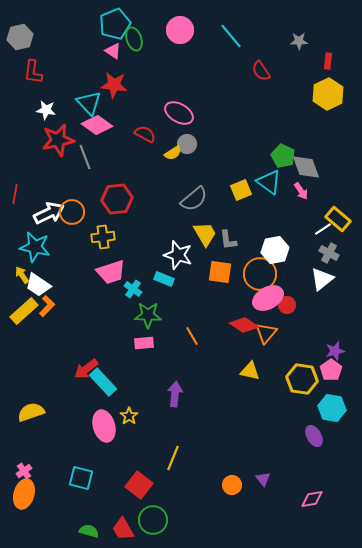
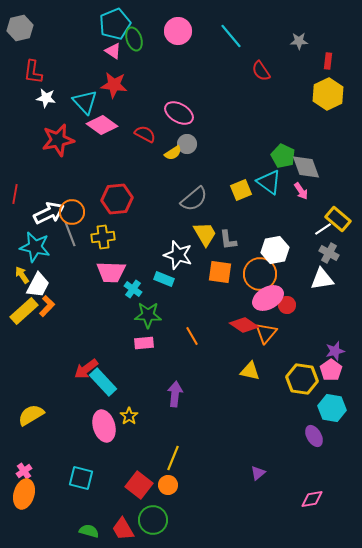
pink circle at (180, 30): moved 2 px left, 1 px down
gray hexagon at (20, 37): moved 9 px up
cyan triangle at (89, 103): moved 4 px left, 1 px up
white star at (46, 110): moved 12 px up
pink diamond at (97, 125): moved 5 px right
gray line at (85, 157): moved 15 px left, 77 px down
pink trapezoid at (111, 272): rotated 20 degrees clockwise
white triangle at (322, 279): rotated 30 degrees clockwise
white trapezoid at (38, 285): rotated 96 degrees counterclockwise
yellow semicircle at (31, 412): moved 3 px down; rotated 12 degrees counterclockwise
purple triangle at (263, 479): moved 5 px left, 6 px up; rotated 28 degrees clockwise
orange circle at (232, 485): moved 64 px left
